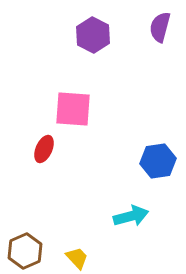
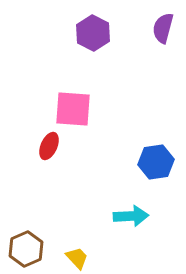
purple semicircle: moved 3 px right, 1 px down
purple hexagon: moved 2 px up
red ellipse: moved 5 px right, 3 px up
blue hexagon: moved 2 px left, 1 px down
cyan arrow: rotated 12 degrees clockwise
brown hexagon: moved 1 px right, 2 px up
